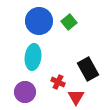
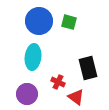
green square: rotated 35 degrees counterclockwise
black rectangle: moved 1 px up; rotated 15 degrees clockwise
purple circle: moved 2 px right, 2 px down
red triangle: rotated 24 degrees counterclockwise
